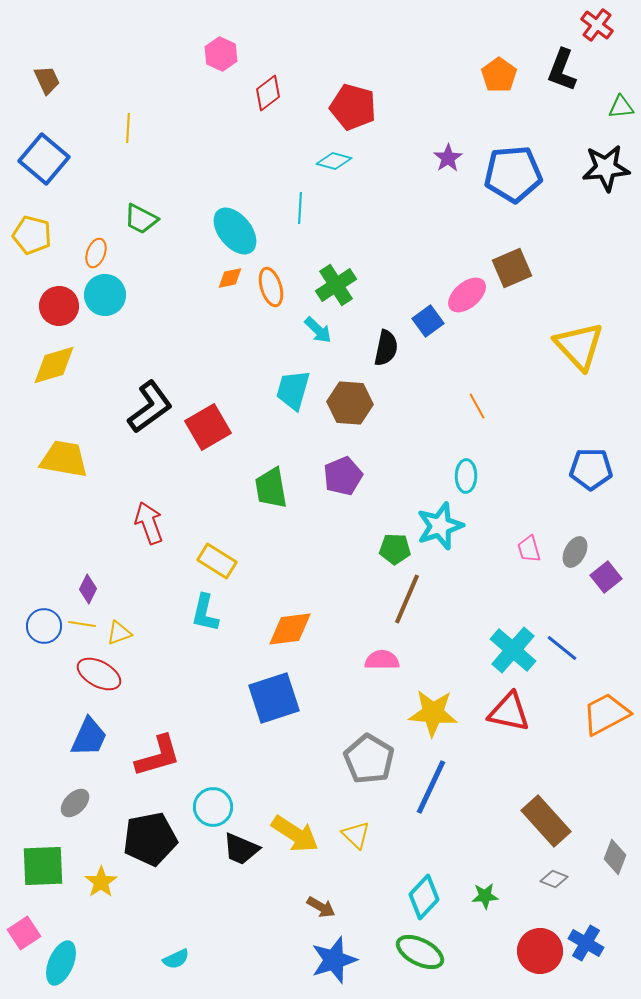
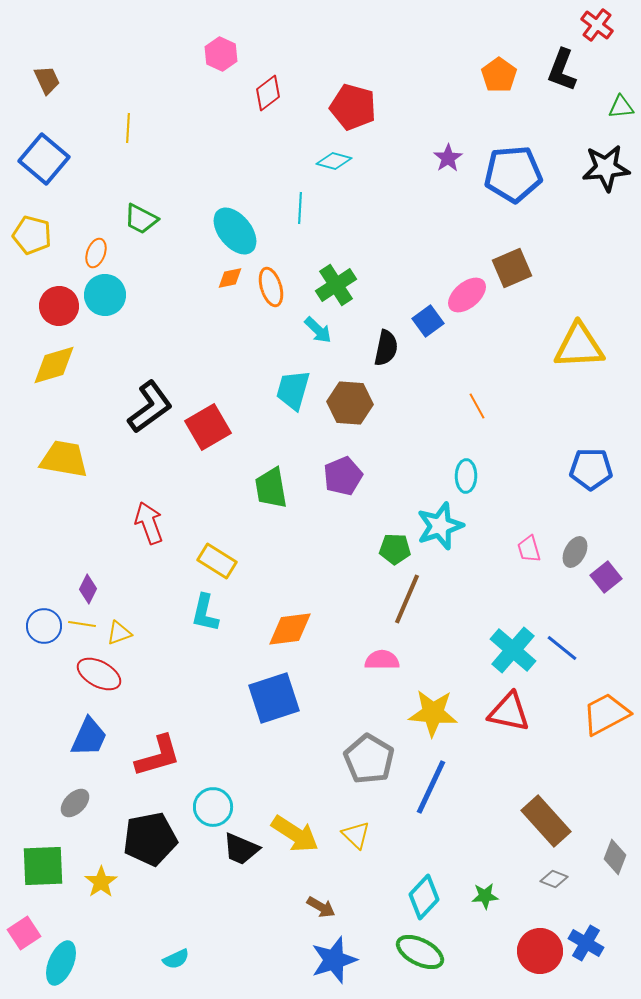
yellow triangle at (579, 346): rotated 50 degrees counterclockwise
